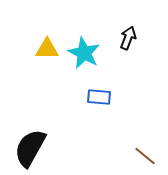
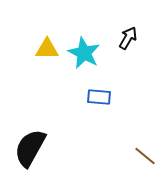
black arrow: rotated 10 degrees clockwise
